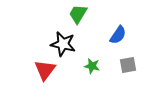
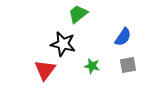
green trapezoid: rotated 20 degrees clockwise
blue semicircle: moved 5 px right, 2 px down
